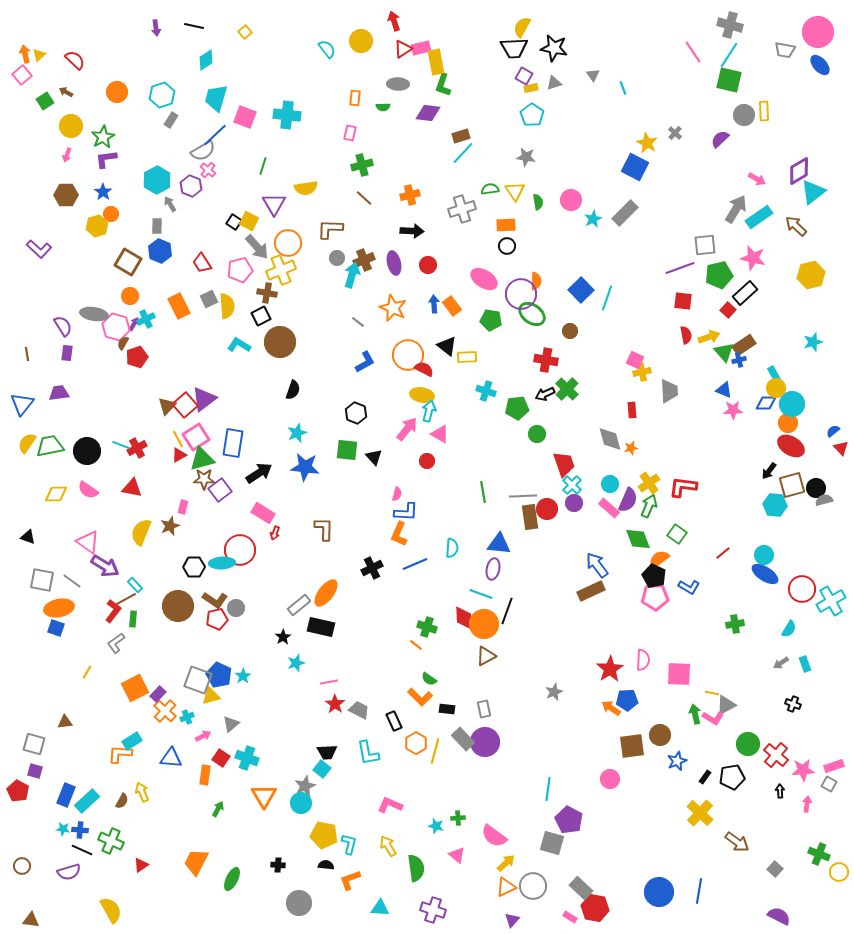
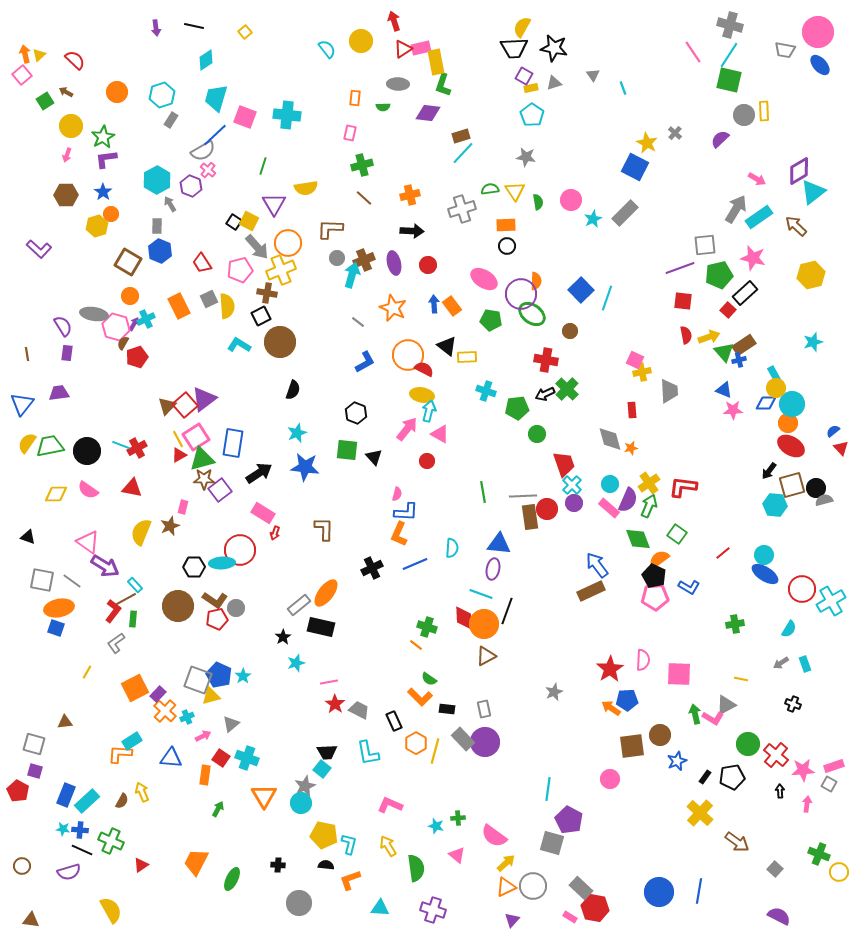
yellow line at (712, 693): moved 29 px right, 14 px up
